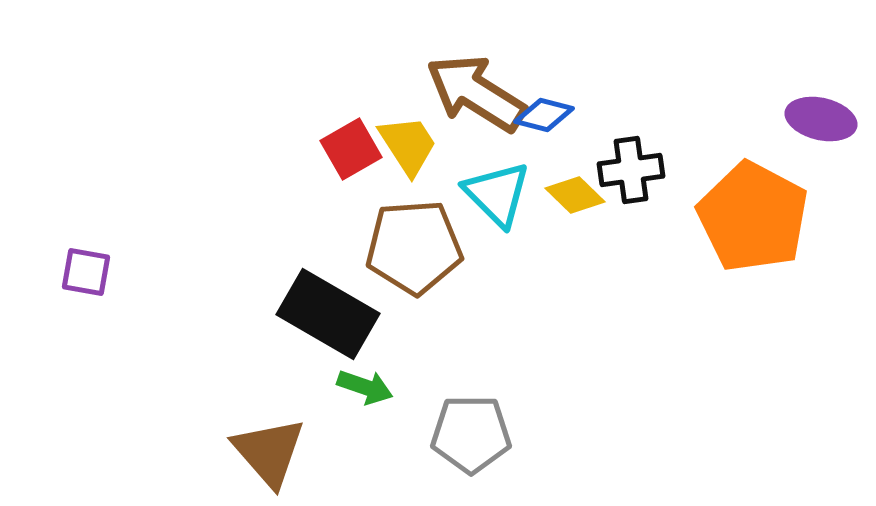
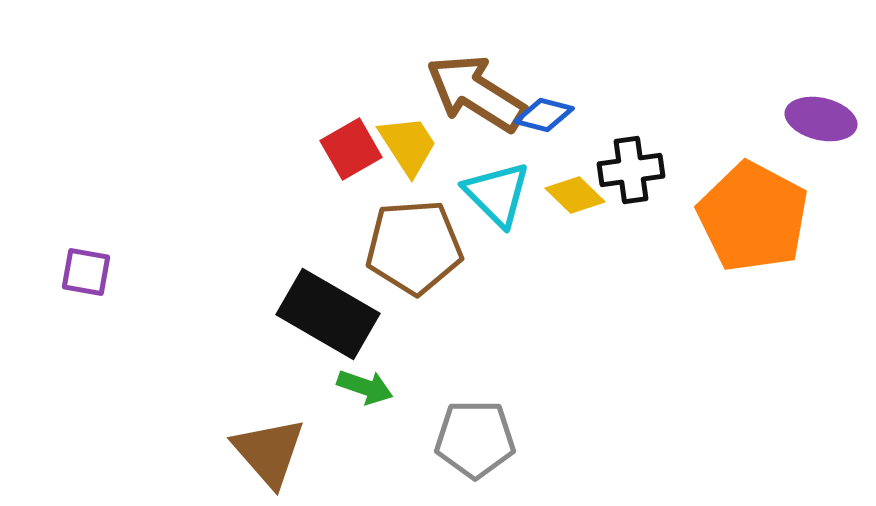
gray pentagon: moved 4 px right, 5 px down
